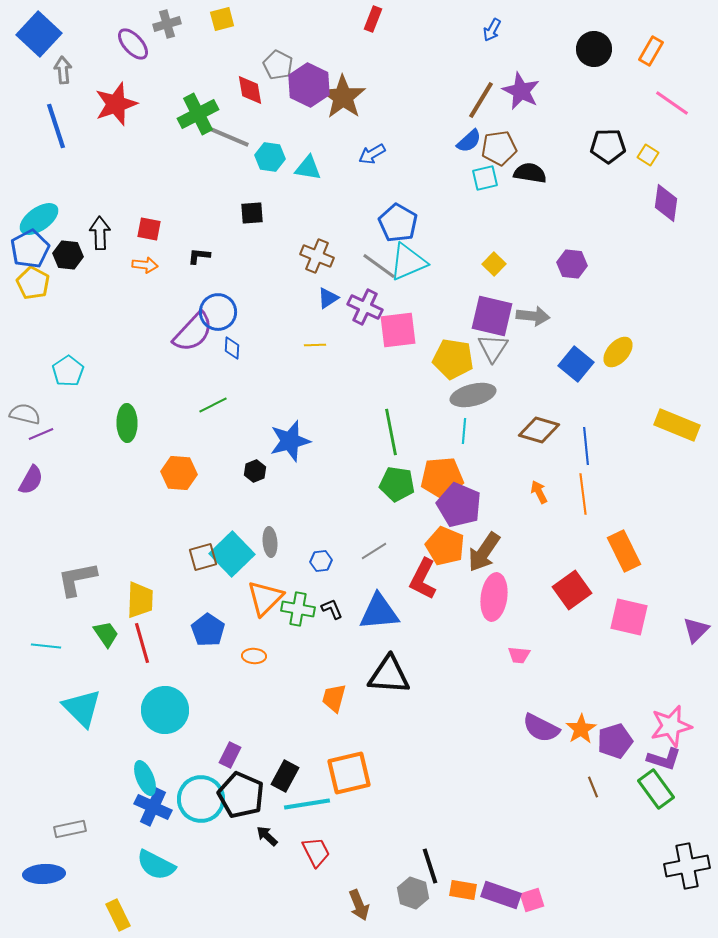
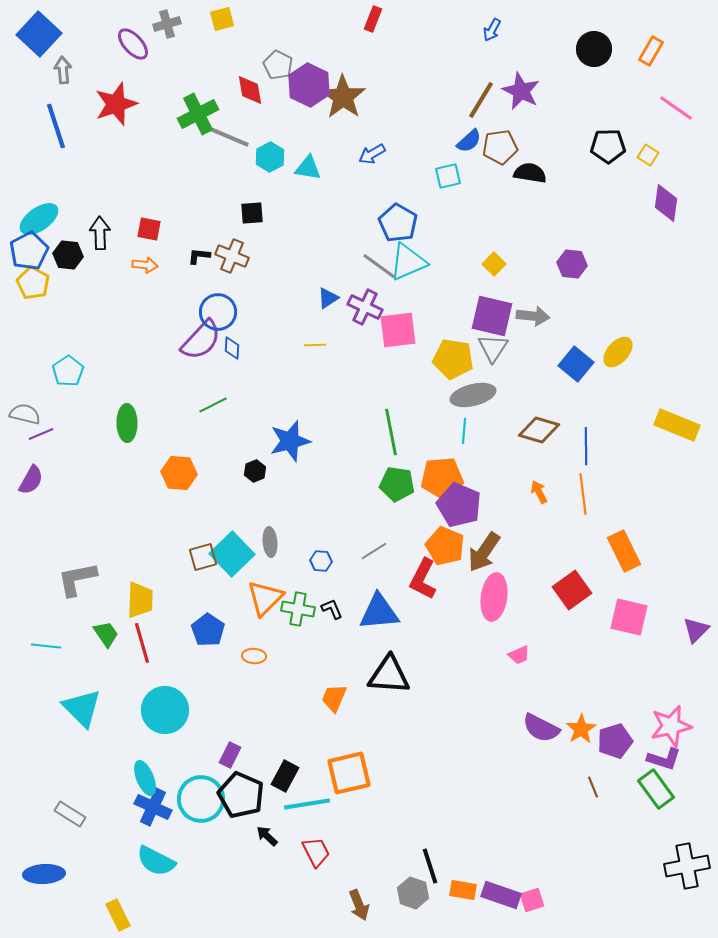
pink line at (672, 103): moved 4 px right, 5 px down
brown pentagon at (499, 148): moved 1 px right, 1 px up
cyan hexagon at (270, 157): rotated 24 degrees clockwise
cyan square at (485, 178): moved 37 px left, 2 px up
blue pentagon at (30, 249): moved 1 px left, 2 px down
brown cross at (317, 256): moved 85 px left
purple semicircle at (193, 332): moved 8 px right, 8 px down
blue line at (586, 446): rotated 6 degrees clockwise
blue hexagon at (321, 561): rotated 10 degrees clockwise
pink trapezoid at (519, 655): rotated 30 degrees counterclockwise
orange trapezoid at (334, 698): rotated 8 degrees clockwise
gray rectangle at (70, 829): moved 15 px up; rotated 44 degrees clockwise
cyan semicircle at (156, 865): moved 4 px up
